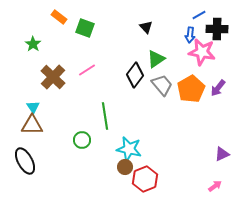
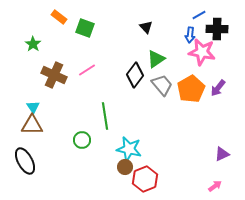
brown cross: moved 1 px right, 2 px up; rotated 20 degrees counterclockwise
